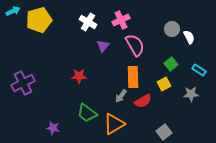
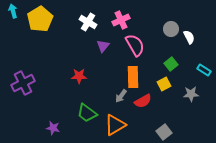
cyan arrow: rotated 80 degrees counterclockwise
yellow pentagon: moved 1 px right, 1 px up; rotated 15 degrees counterclockwise
gray circle: moved 1 px left
cyan rectangle: moved 5 px right
orange triangle: moved 1 px right, 1 px down
